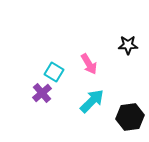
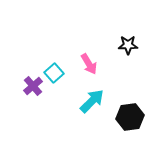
cyan square: moved 1 px down; rotated 18 degrees clockwise
purple cross: moved 9 px left, 7 px up
